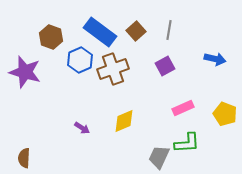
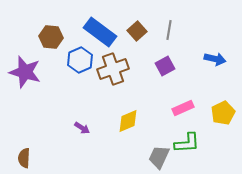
brown square: moved 1 px right
brown hexagon: rotated 15 degrees counterclockwise
yellow pentagon: moved 2 px left, 1 px up; rotated 25 degrees clockwise
yellow diamond: moved 4 px right
